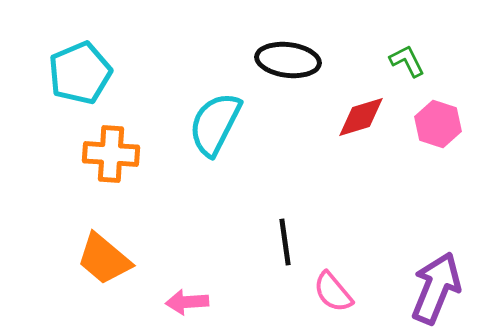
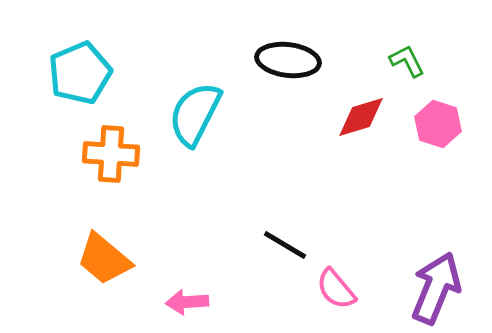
cyan semicircle: moved 20 px left, 10 px up
black line: moved 3 px down; rotated 51 degrees counterclockwise
pink semicircle: moved 3 px right, 3 px up
